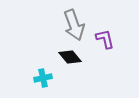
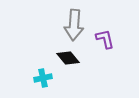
gray arrow: rotated 24 degrees clockwise
black diamond: moved 2 px left, 1 px down
